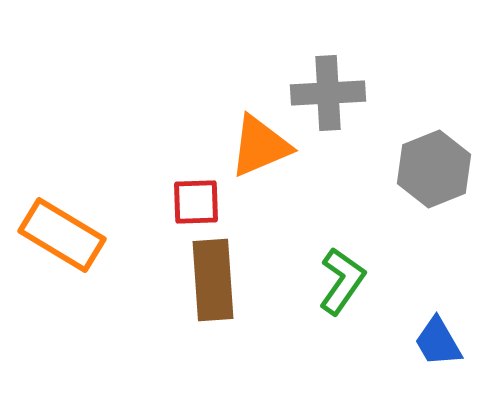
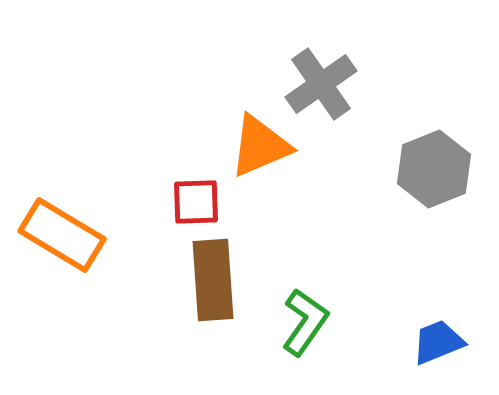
gray cross: moved 7 px left, 9 px up; rotated 32 degrees counterclockwise
green L-shape: moved 37 px left, 41 px down
blue trapezoid: rotated 98 degrees clockwise
